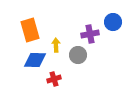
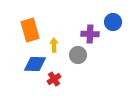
purple cross: rotated 12 degrees clockwise
yellow arrow: moved 2 px left
blue diamond: moved 4 px down
red cross: rotated 16 degrees counterclockwise
